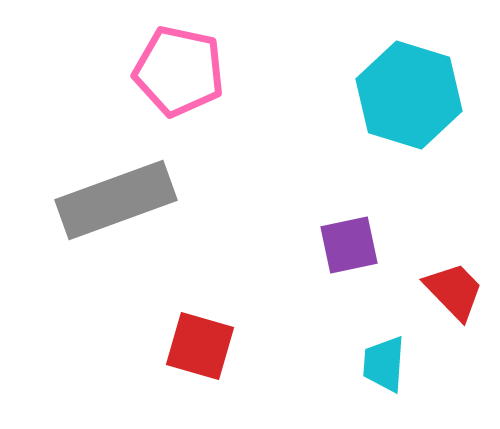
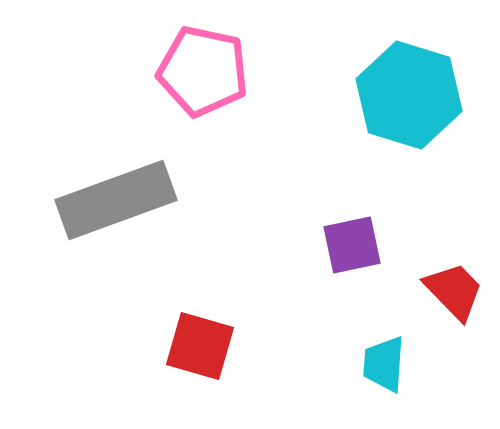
pink pentagon: moved 24 px right
purple square: moved 3 px right
